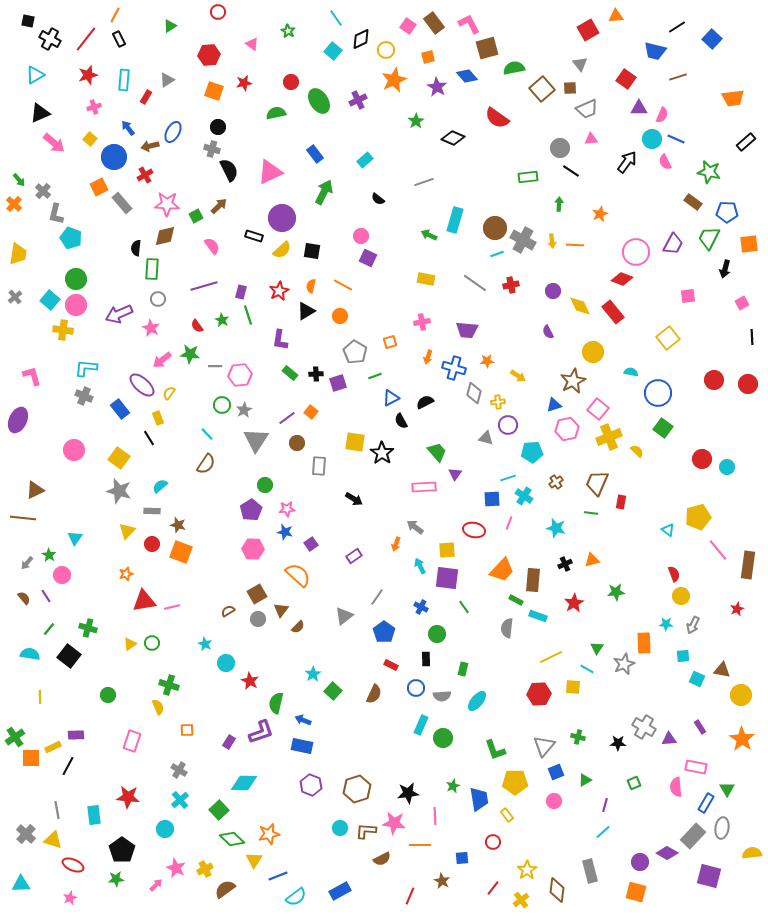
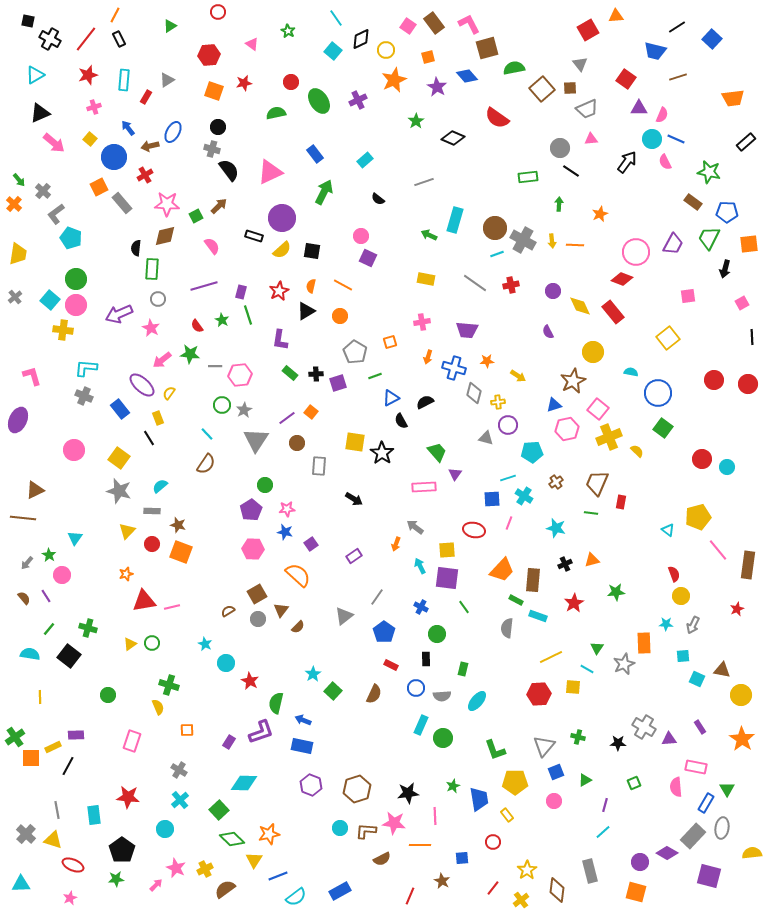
black semicircle at (229, 170): rotated 10 degrees counterclockwise
gray L-shape at (56, 214): rotated 40 degrees clockwise
